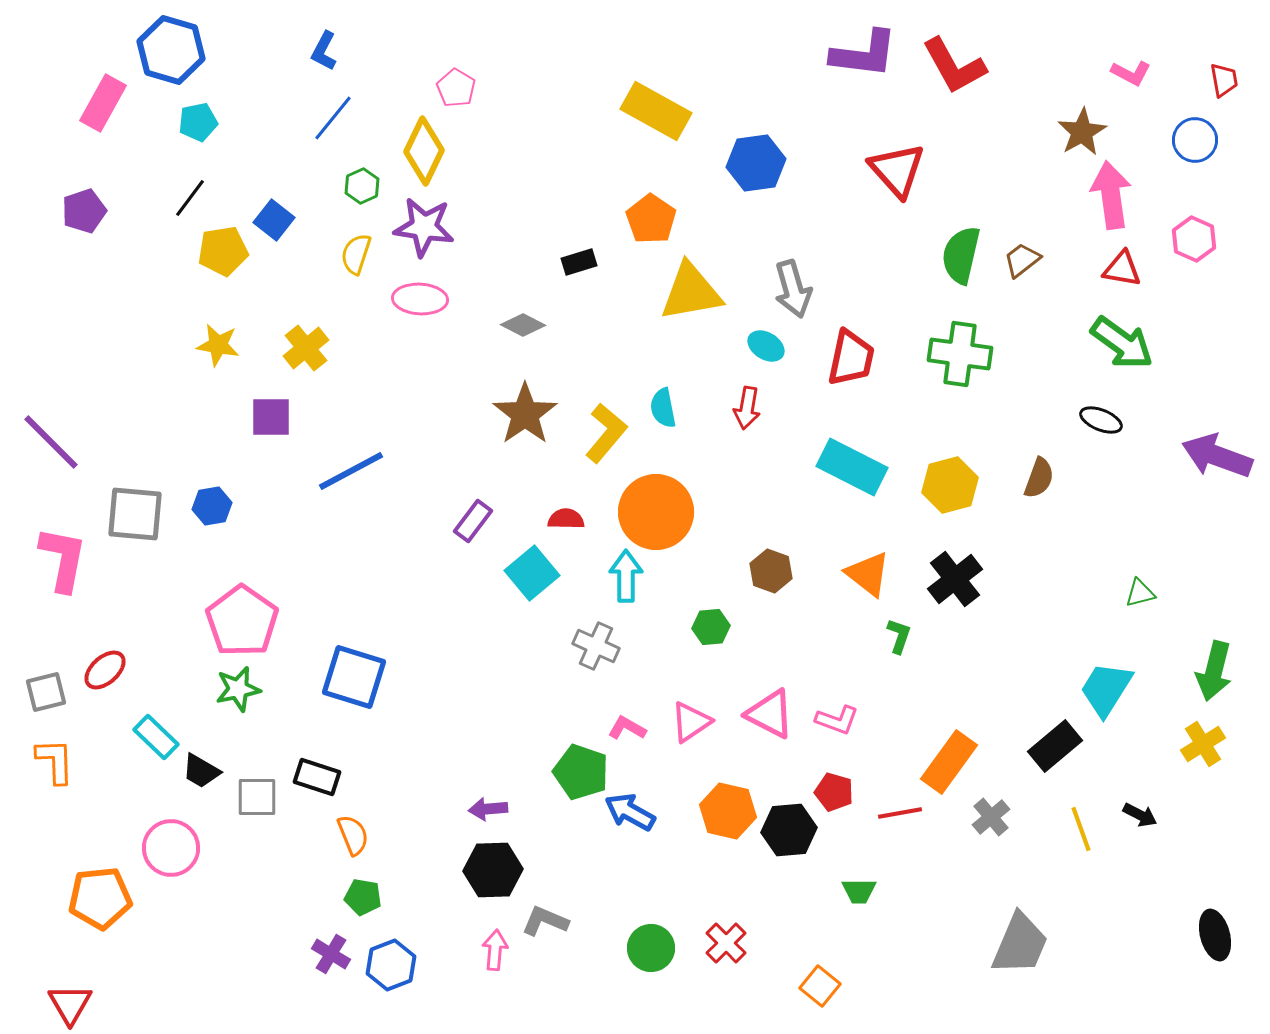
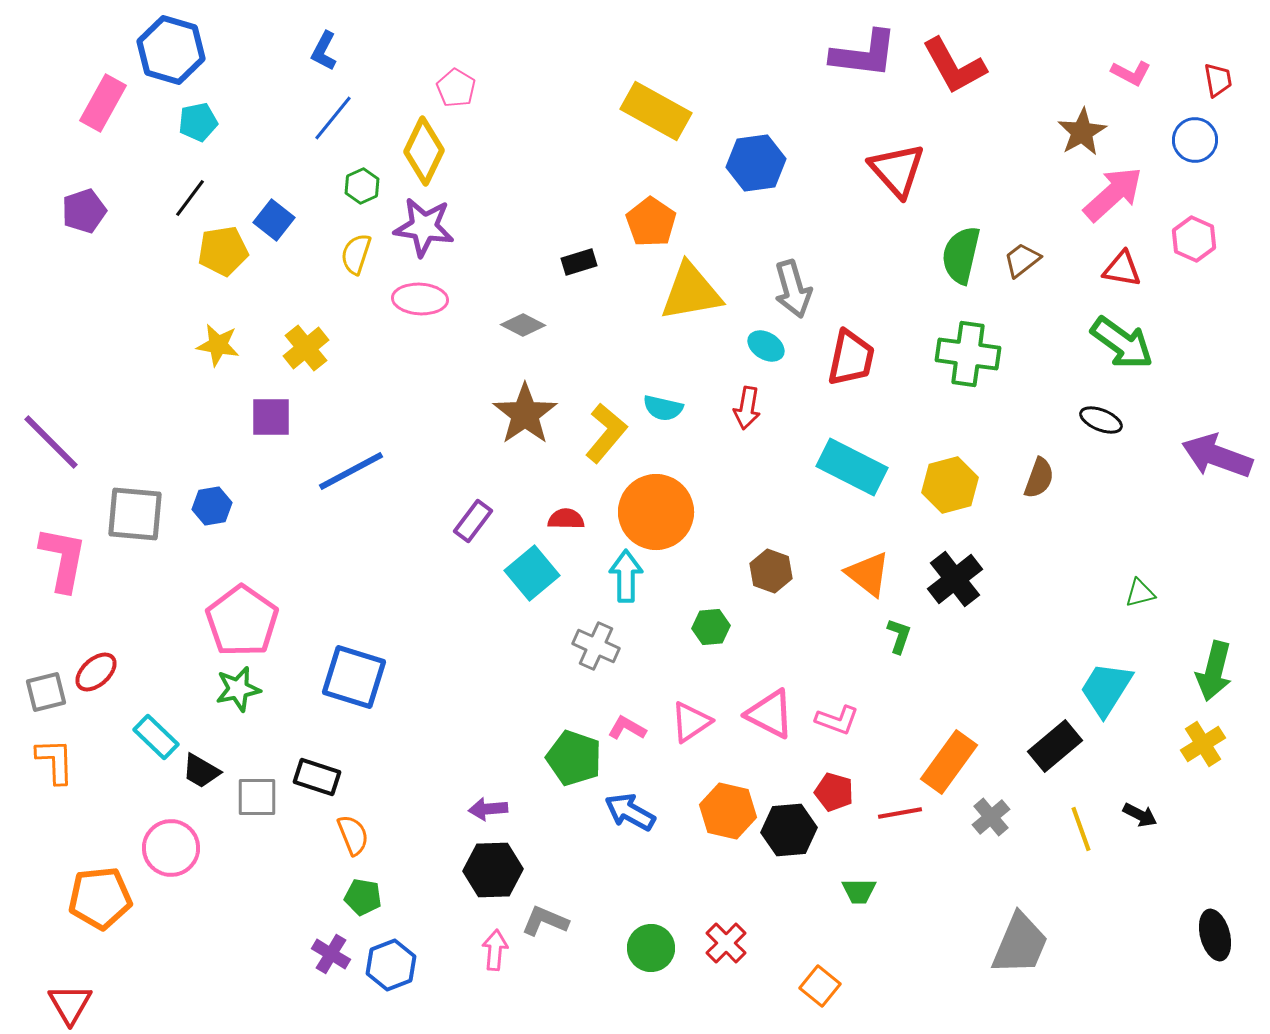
red trapezoid at (1224, 80): moved 6 px left
pink arrow at (1111, 195): moved 2 px right, 1 px up; rotated 56 degrees clockwise
orange pentagon at (651, 219): moved 3 px down
green cross at (960, 354): moved 8 px right
cyan semicircle at (663, 408): rotated 66 degrees counterclockwise
red ellipse at (105, 670): moved 9 px left, 2 px down
green pentagon at (581, 772): moved 7 px left, 14 px up
